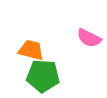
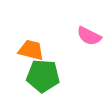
pink semicircle: moved 2 px up
